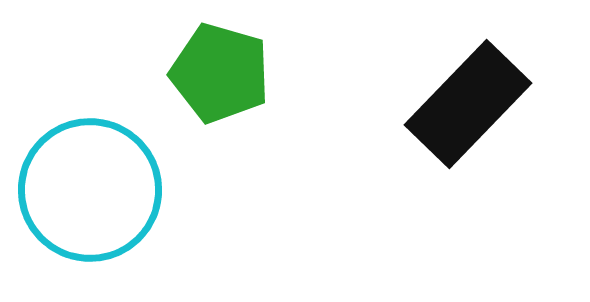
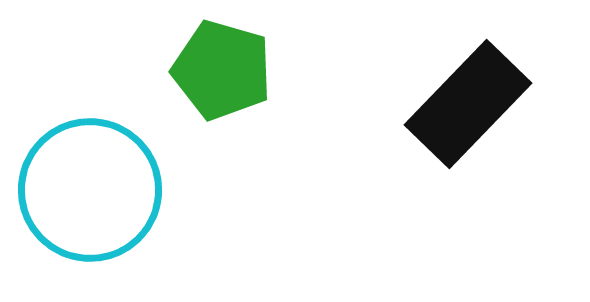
green pentagon: moved 2 px right, 3 px up
